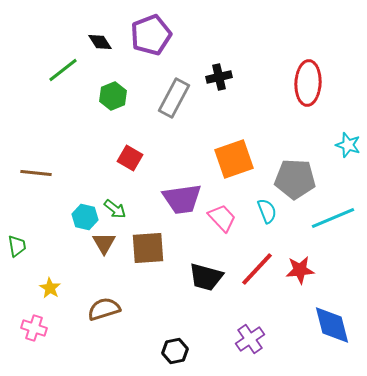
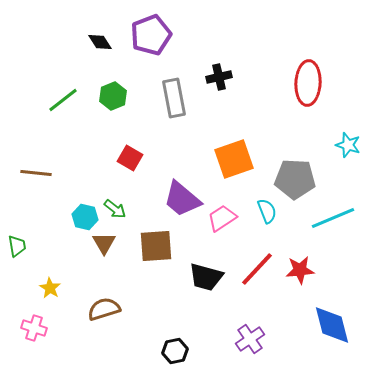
green line: moved 30 px down
gray rectangle: rotated 39 degrees counterclockwise
purple trapezoid: rotated 48 degrees clockwise
pink trapezoid: rotated 80 degrees counterclockwise
brown square: moved 8 px right, 2 px up
